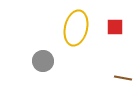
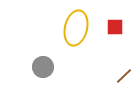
gray circle: moved 6 px down
brown line: moved 1 px right, 2 px up; rotated 54 degrees counterclockwise
